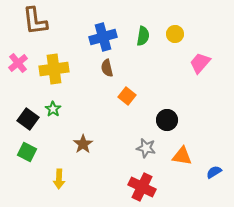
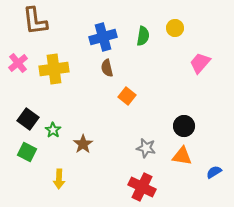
yellow circle: moved 6 px up
green star: moved 21 px down
black circle: moved 17 px right, 6 px down
